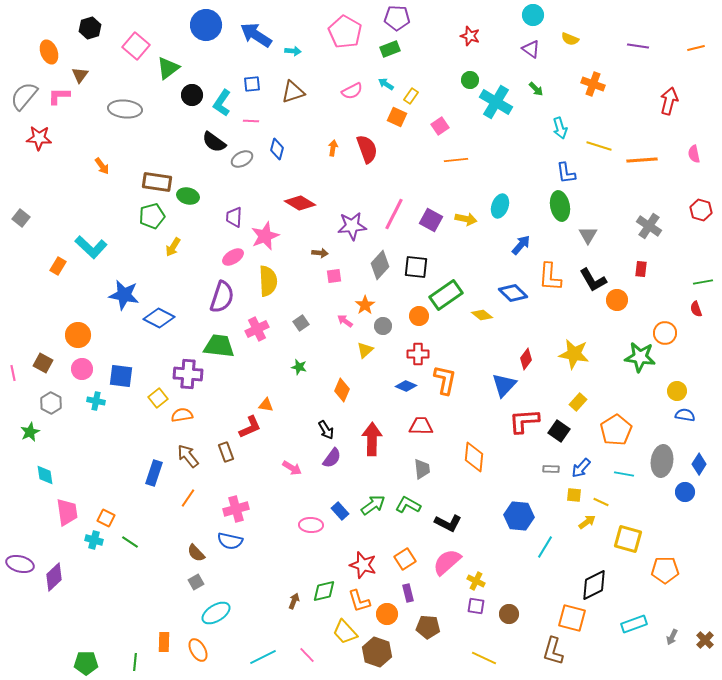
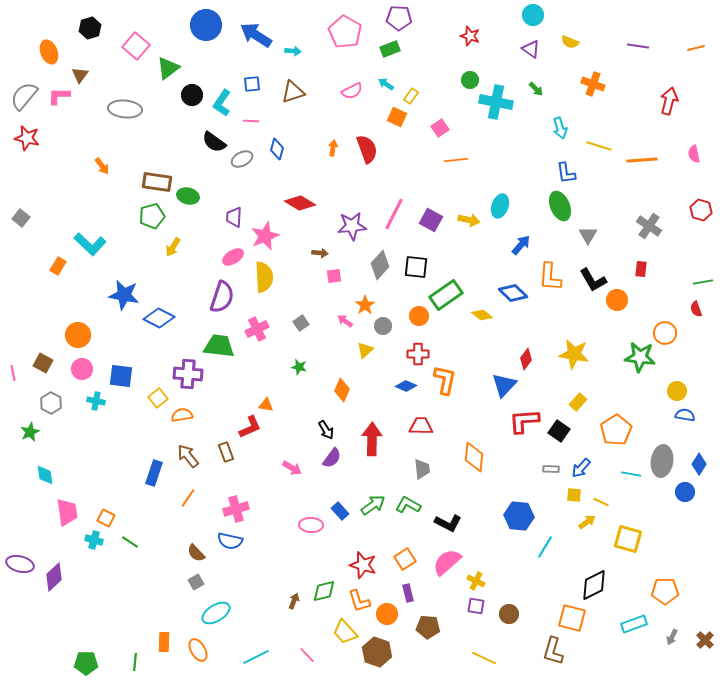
purple pentagon at (397, 18): moved 2 px right
yellow semicircle at (570, 39): moved 3 px down
cyan cross at (496, 102): rotated 20 degrees counterclockwise
pink square at (440, 126): moved 2 px down
red star at (39, 138): moved 12 px left; rotated 10 degrees clockwise
green ellipse at (560, 206): rotated 12 degrees counterclockwise
yellow arrow at (466, 219): moved 3 px right, 1 px down
cyan L-shape at (91, 247): moved 1 px left, 3 px up
yellow semicircle at (268, 281): moved 4 px left, 4 px up
cyan line at (624, 474): moved 7 px right
orange pentagon at (665, 570): moved 21 px down
cyan line at (263, 657): moved 7 px left
